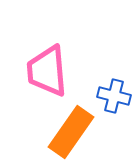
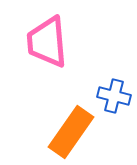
pink trapezoid: moved 29 px up
